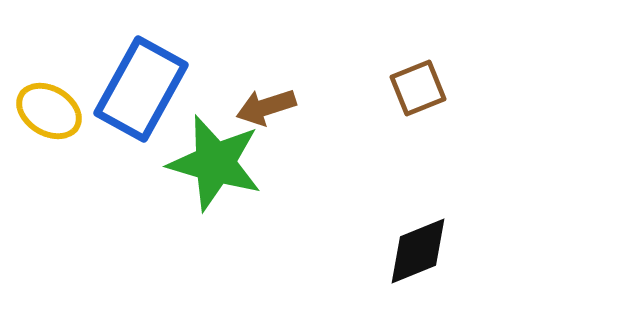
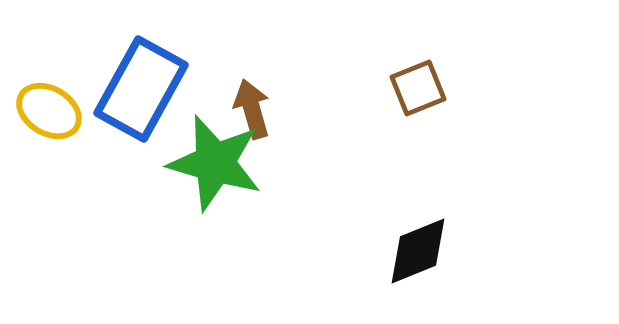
brown arrow: moved 14 px left, 2 px down; rotated 92 degrees clockwise
